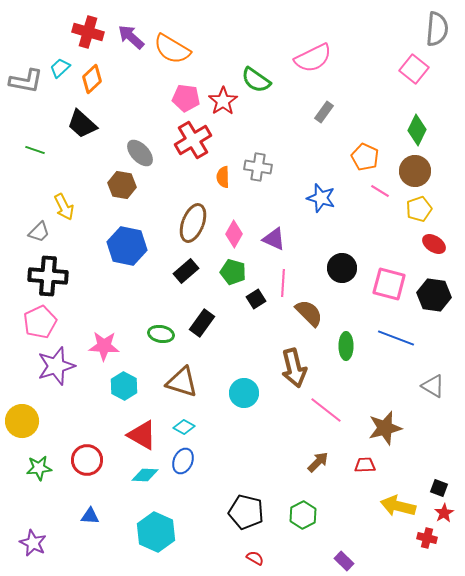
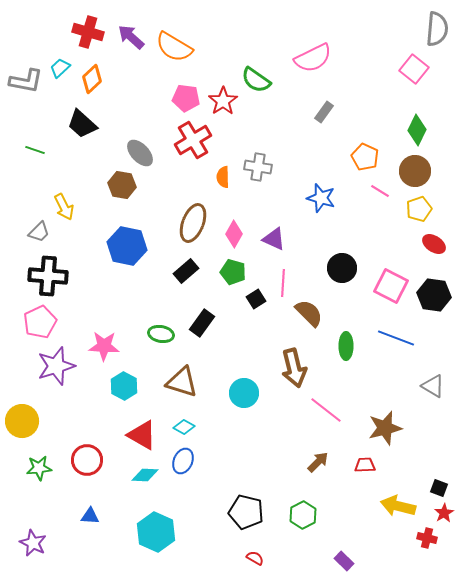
orange semicircle at (172, 49): moved 2 px right, 2 px up
pink square at (389, 284): moved 2 px right, 2 px down; rotated 12 degrees clockwise
